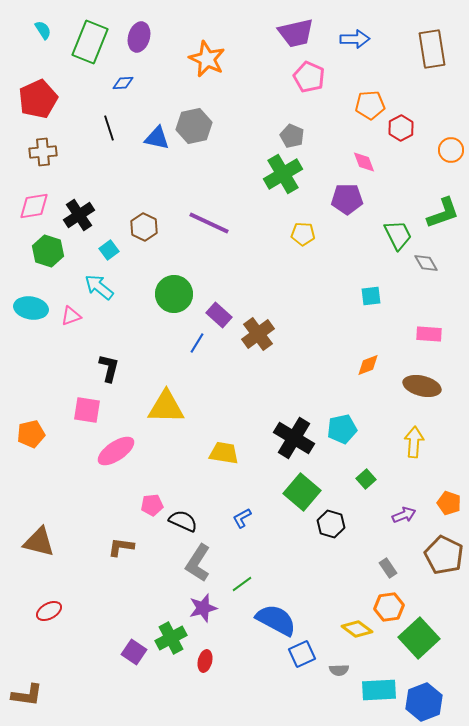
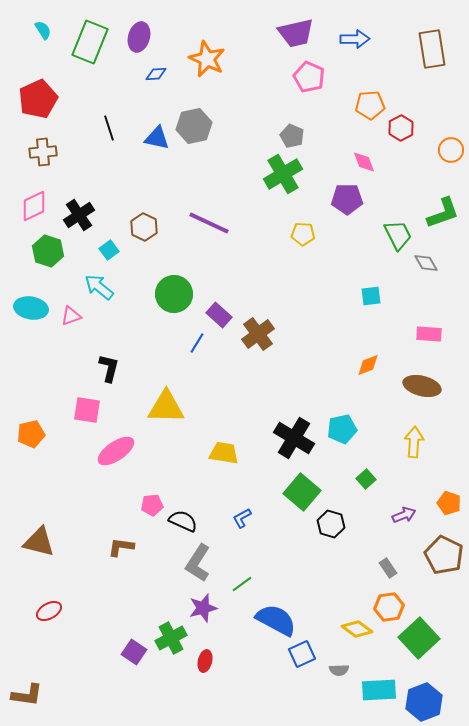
blue diamond at (123, 83): moved 33 px right, 9 px up
pink diamond at (34, 206): rotated 16 degrees counterclockwise
